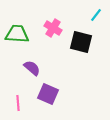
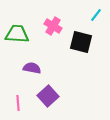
pink cross: moved 2 px up
purple semicircle: rotated 30 degrees counterclockwise
purple square: moved 2 px down; rotated 25 degrees clockwise
